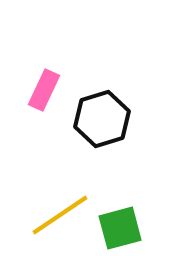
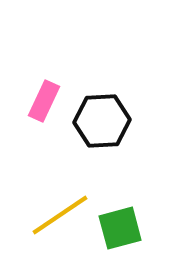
pink rectangle: moved 11 px down
black hexagon: moved 2 px down; rotated 14 degrees clockwise
